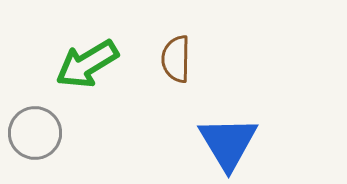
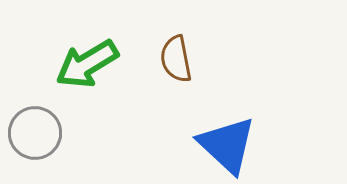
brown semicircle: rotated 12 degrees counterclockwise
blue triangle: moved 1 px left, 2 px down; rotated 16 degrees counterclockwise
